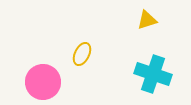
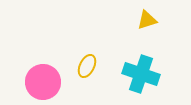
yellow ellipse: moved 5 px right, 12 px down
cyan cross: moved 12 px left
